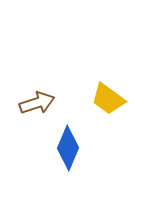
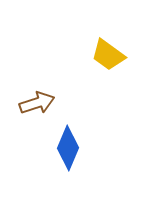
yellow trapezoid: moved 44 px up
